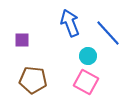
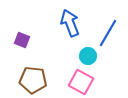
blue line: rotated 72 degrees clockwise
purple square: rotated 21 degrees clockwise
pink square: moved 5 px left
